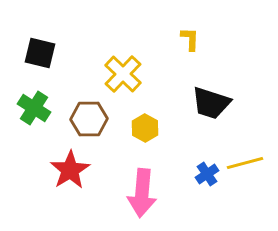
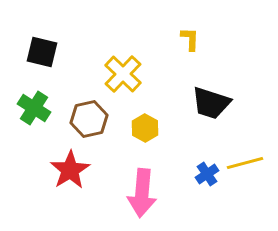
black square: moved 2 px right, 1 px up
brown hexagon: rotated 12 degrees counterclockwise
